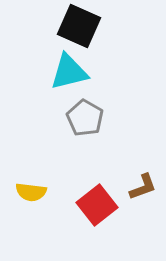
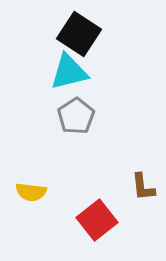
black square: moved 8 px down; rotated 9 degrees clockwise
gray pentagon: moved 9 px left, 2 px up; rotated 9 degrees clockwise
brown L-shape: rotated 104 degrees clockwise
red square: moved 15 px down
